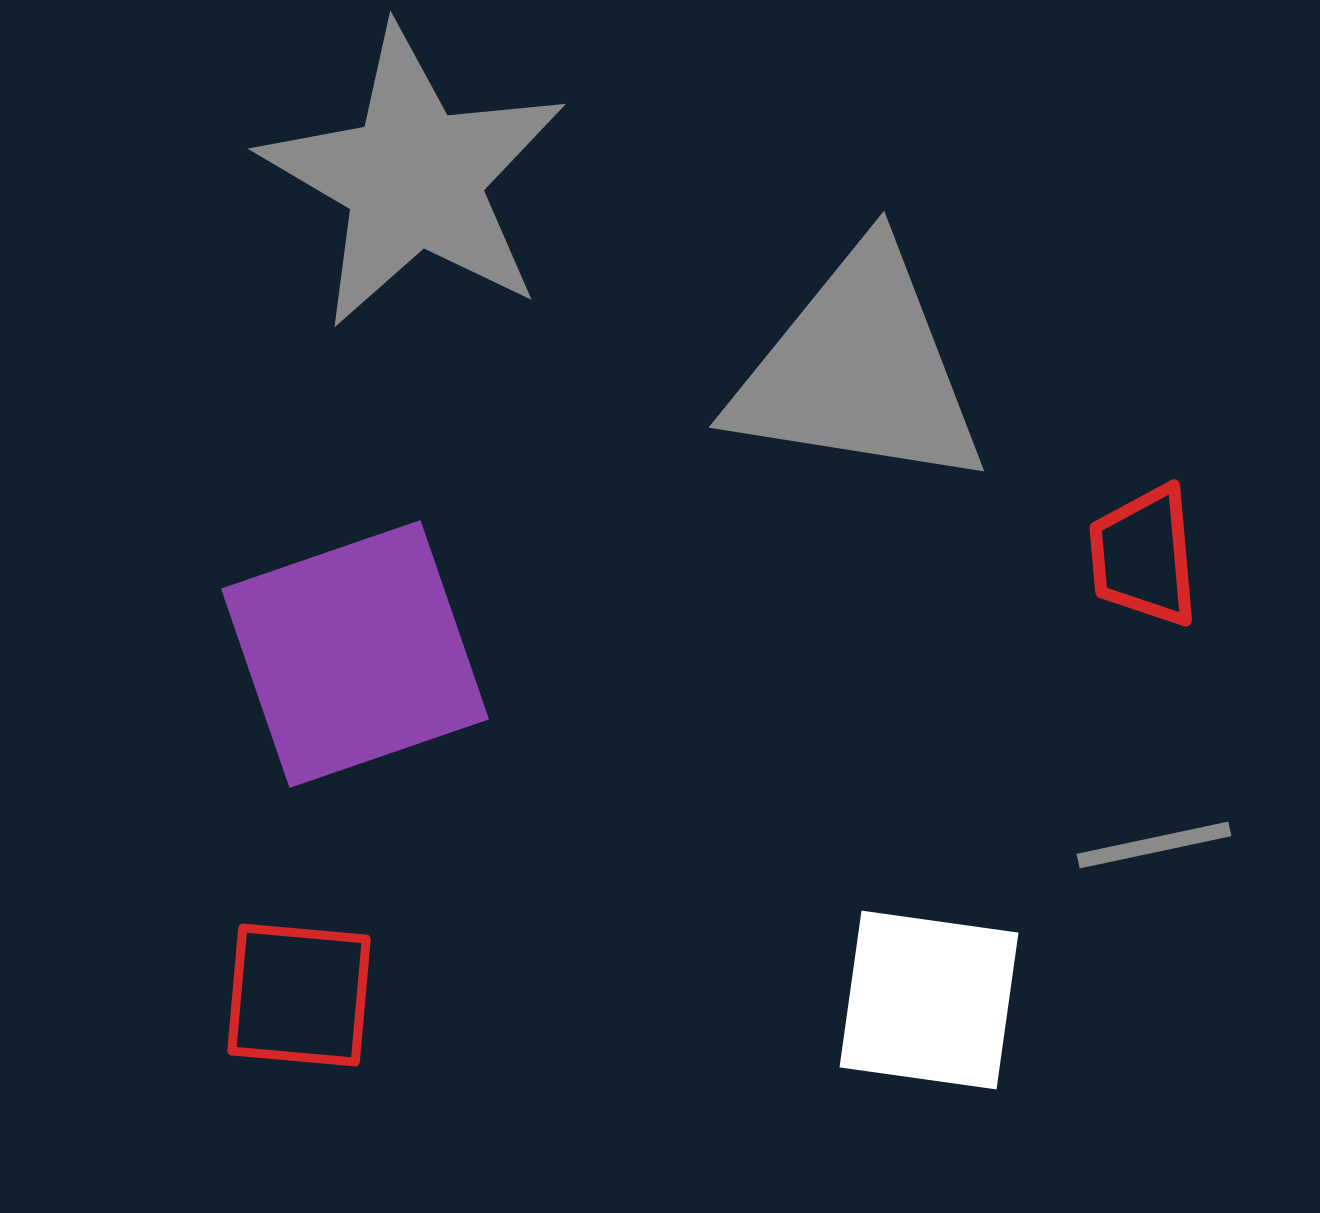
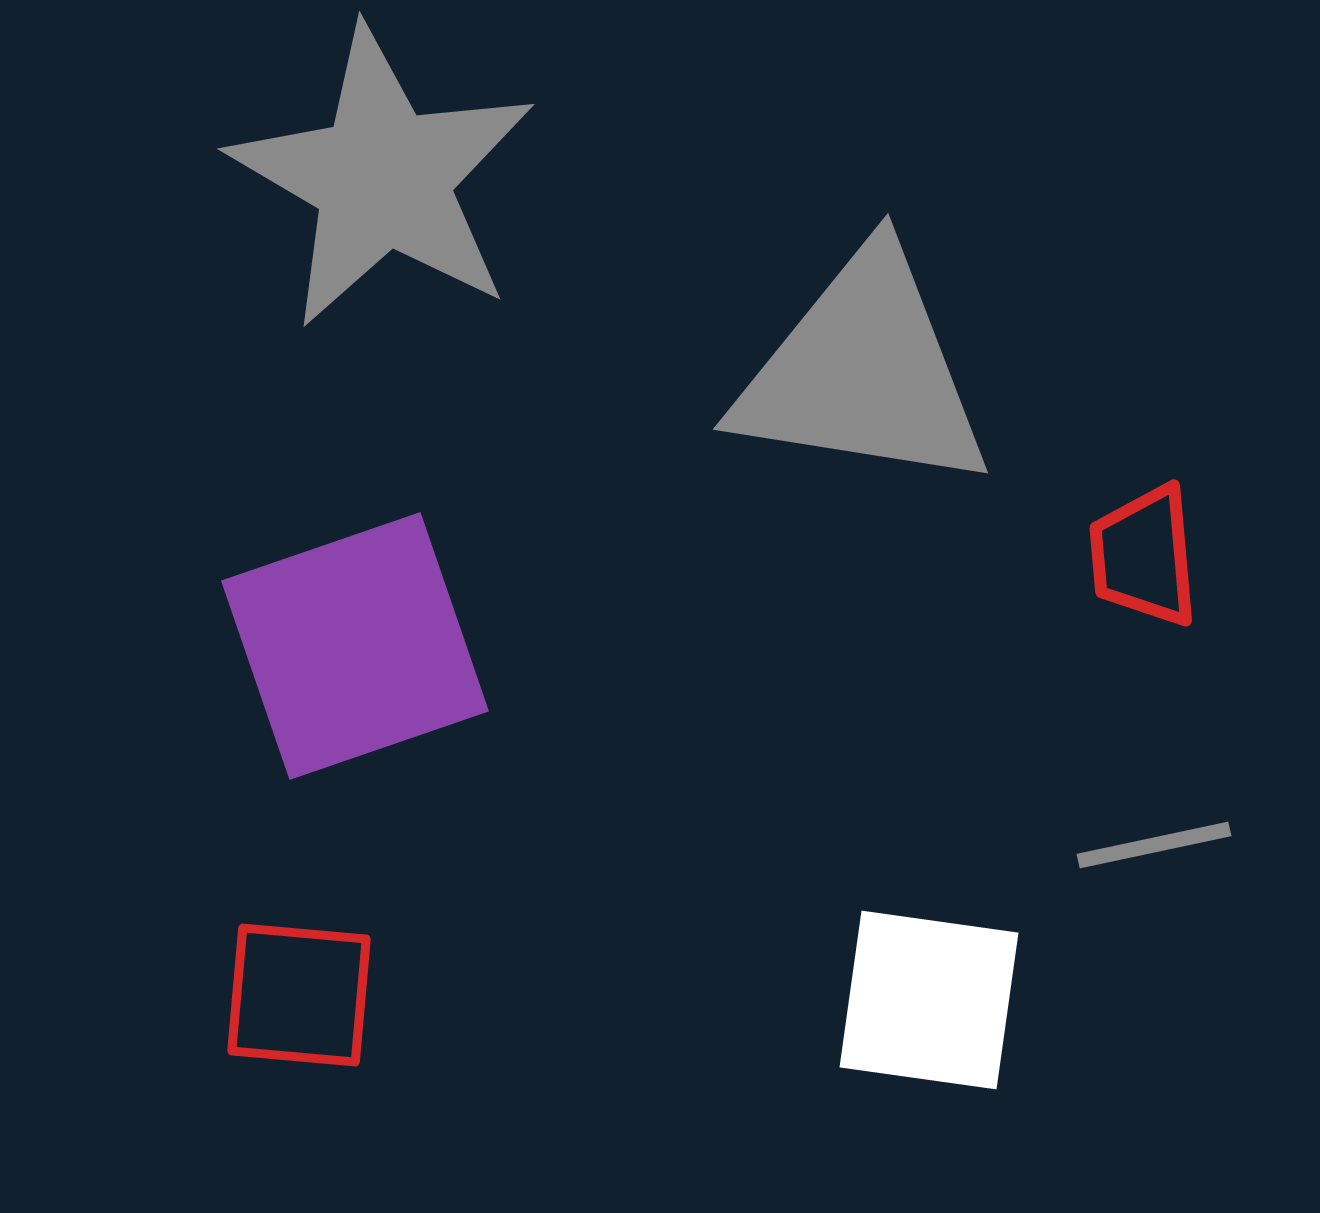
gray star: moved 31 px left
gray triangle: moved 4 px right, 2 px down
purple square: moved 8 px up
